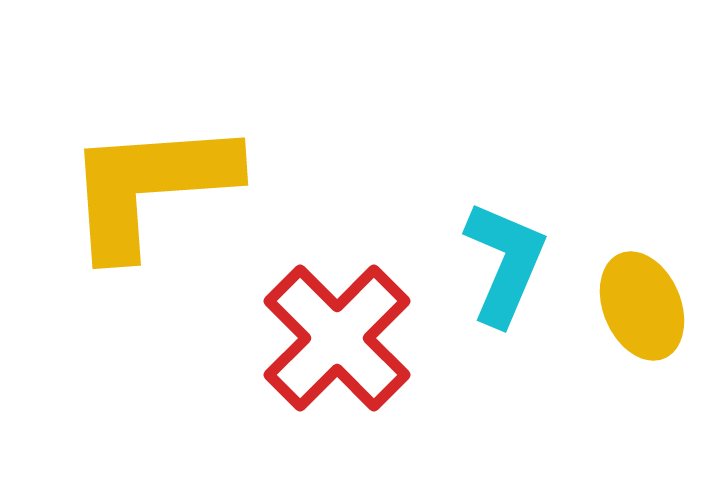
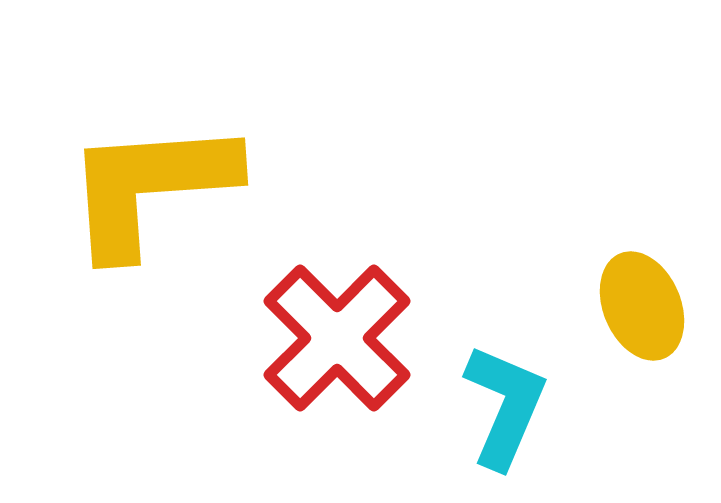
cyan L-shape: moved 143 px down
